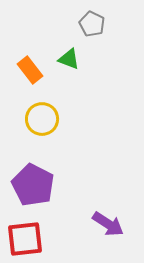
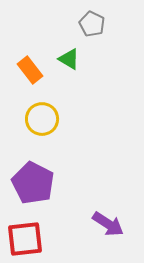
green triangle: rotated 10 degrees clockwise
purple pentagon: moved 2 px up
